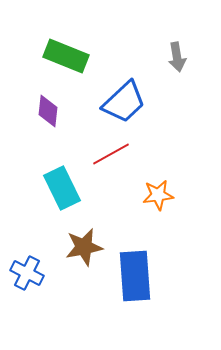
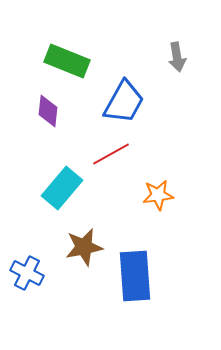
green rectangle: moved 1 px right, 5 px down
blue trapezoid: rotated 18 degrees counterclockwise
cyan rectangle: rotated 66 degrees clockwise
